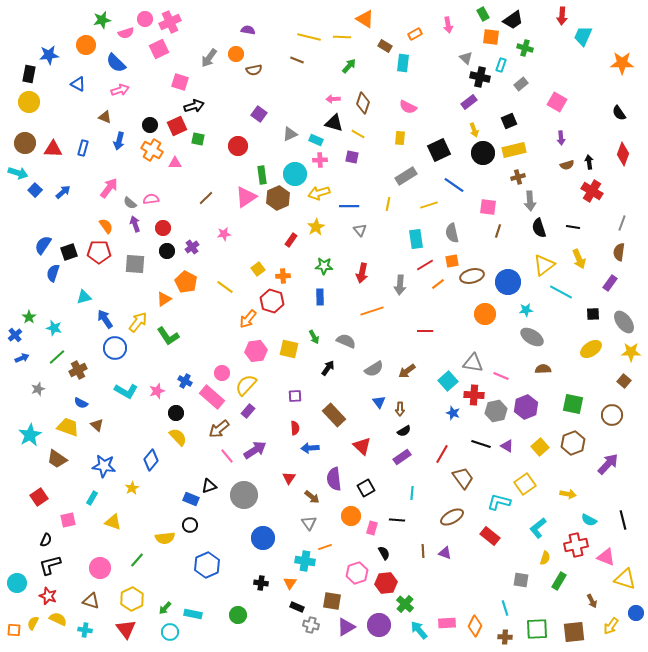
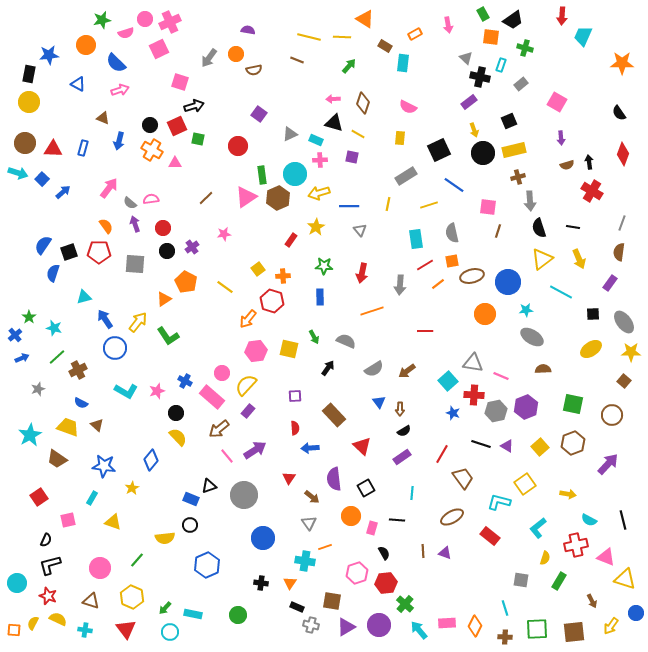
brown triangle at (105, 117): moved 2 px left, 1 px down
blue square at (35, 190): moved 7 px right, 11 px up
yellow triangle at (544, 265): moved 2 px left, 6 px up
yellow hexagon at (132, 599): moved 2 px up; rotated 10 degrees counterclockwise
